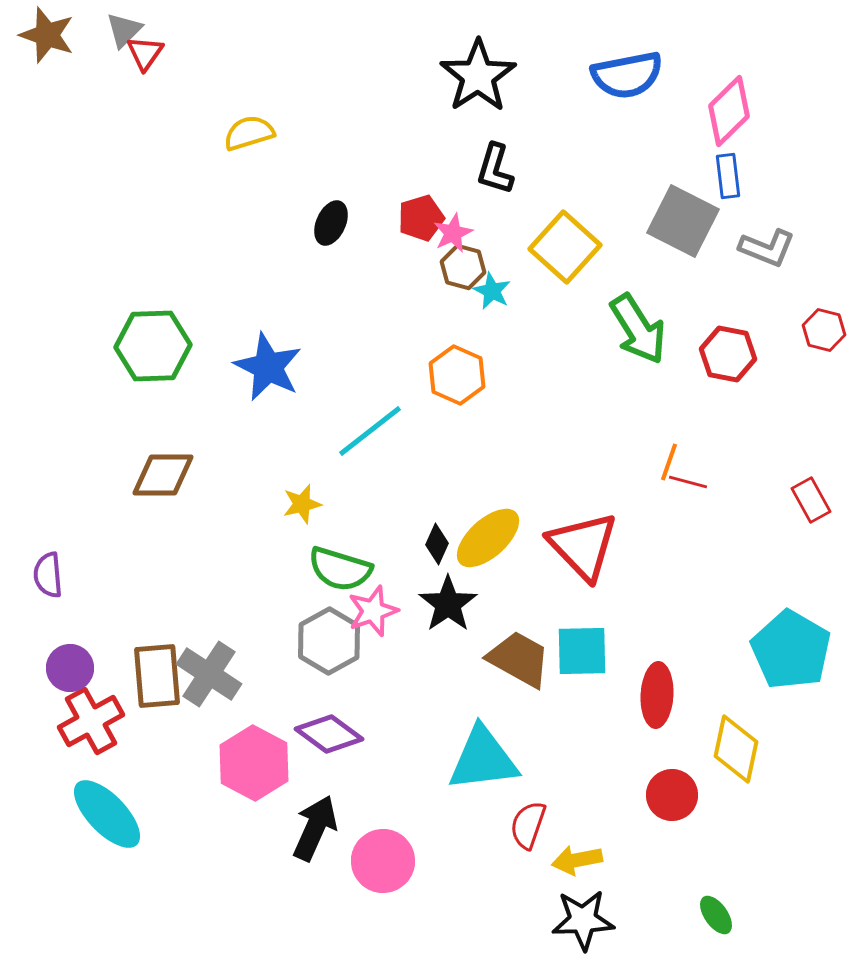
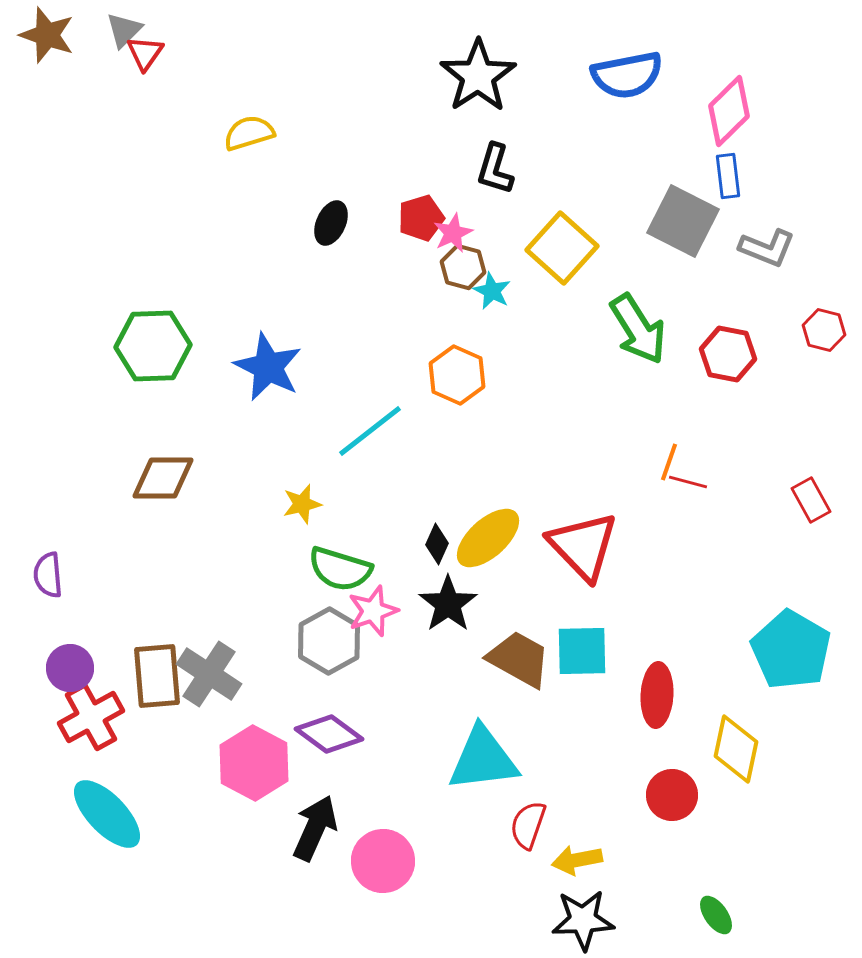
yellow square at (565, 247): moved 3 px left, 1 px down
brown diamond at (163, 475): moved 3 px down
red cross at (91, 721): moved 4 px up
